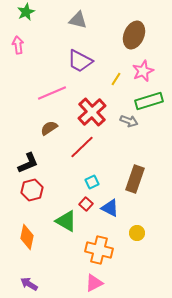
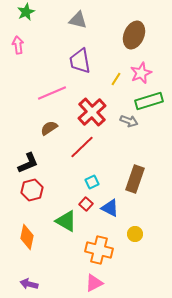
purple trapezoid: rotated 52 degrees clockwise
pink star: moved 2 px left, 2 px down
yellow circle: moved 2 px left, 1 px down
purple arrow: rotated 18 degrees counterclockwise
